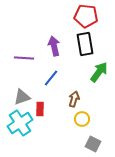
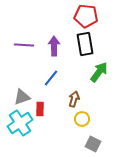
purple arrow: rotated 12 degrees clockwise
purple line: moved 13 px up
